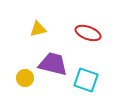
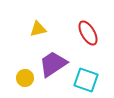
red ellipse: rotated 40 degrees clockwise
purple trapezoid: rotated 48 degrees counterclockwise
